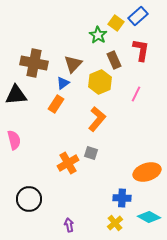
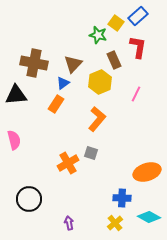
green star: rotated 18 degrees counterclockwise
red L-shape: moved 3 px left, 3 px up
purple arrow: moved 2 px up
